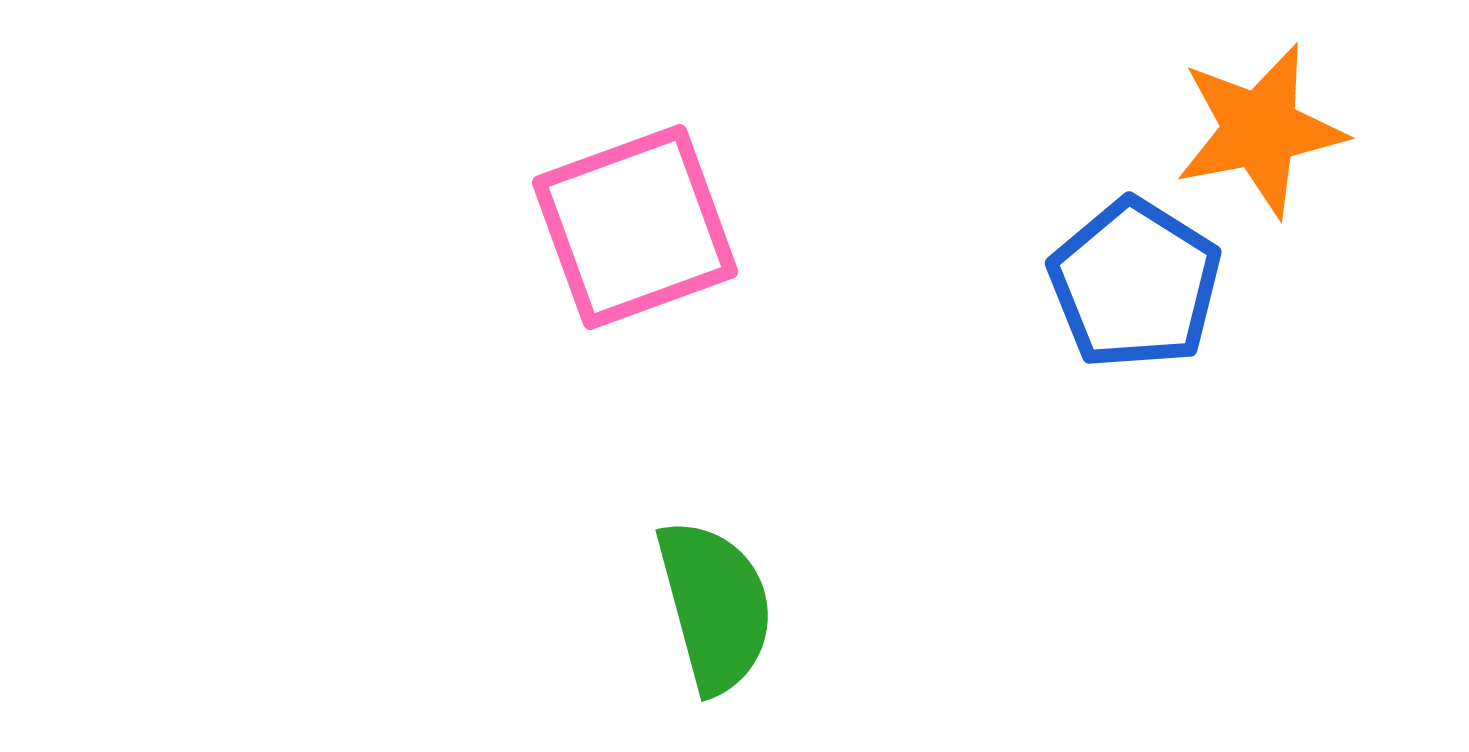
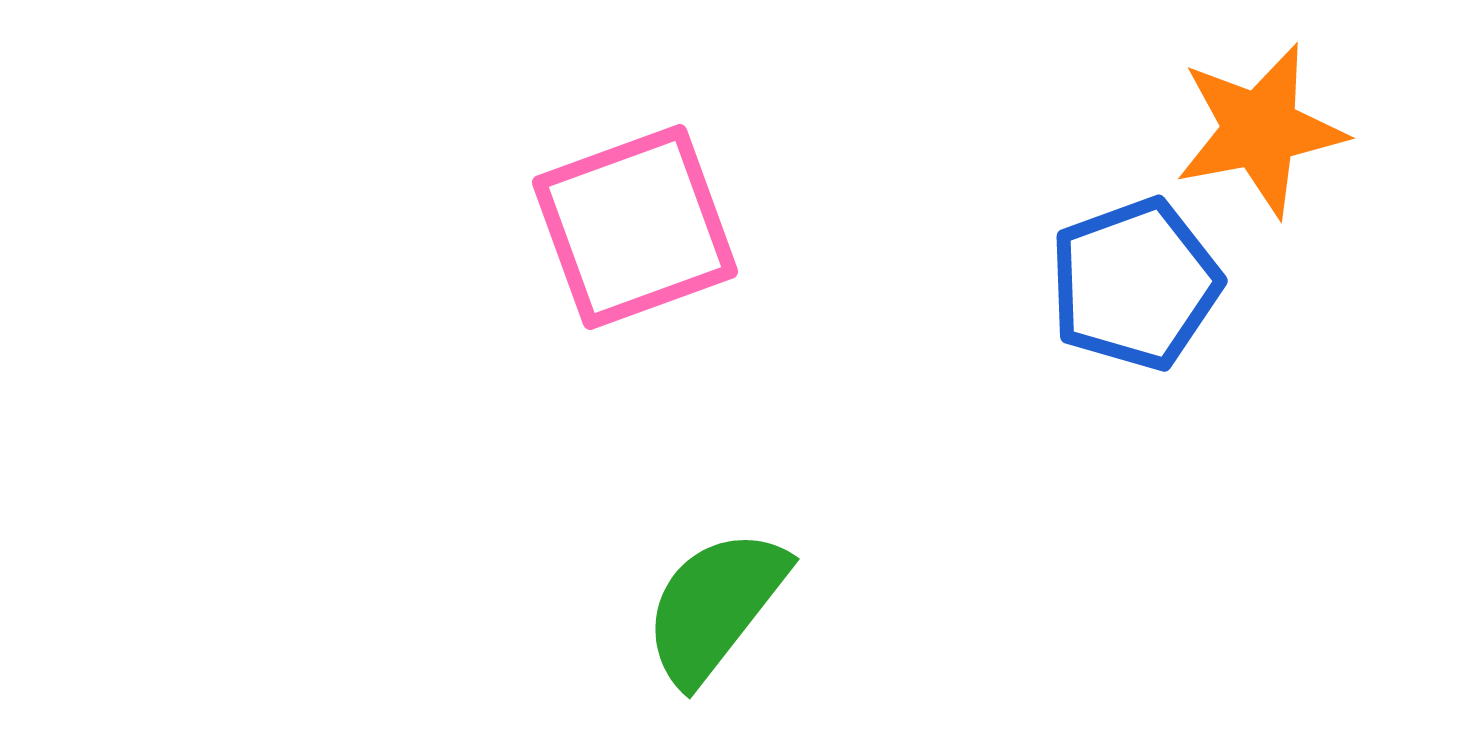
blue pentagon: rotated 20 degrees clockwise
green semicircle: rotated 127 degrees counterclockwise
